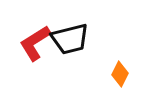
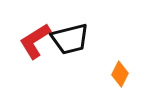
red L-shape: moved 2 px up
